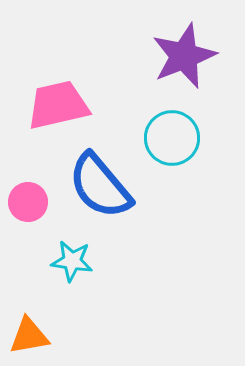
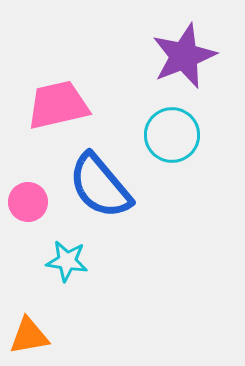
cyan circle: moved 3 px up
cyan star: moved 5 px left
